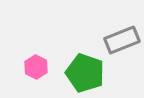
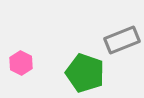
pink hexagon: moved 15 px left, 4 px up
